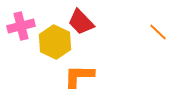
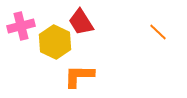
red trapezoid: rotated 12 degrees clockwise
